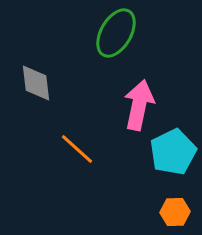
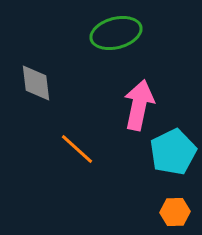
green ellipse: rotated 45 degrees clockwise
